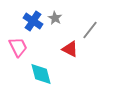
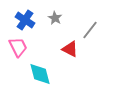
blue cross: moved 8 px left, 1 px up
cyan diamond: moved 1 px left
